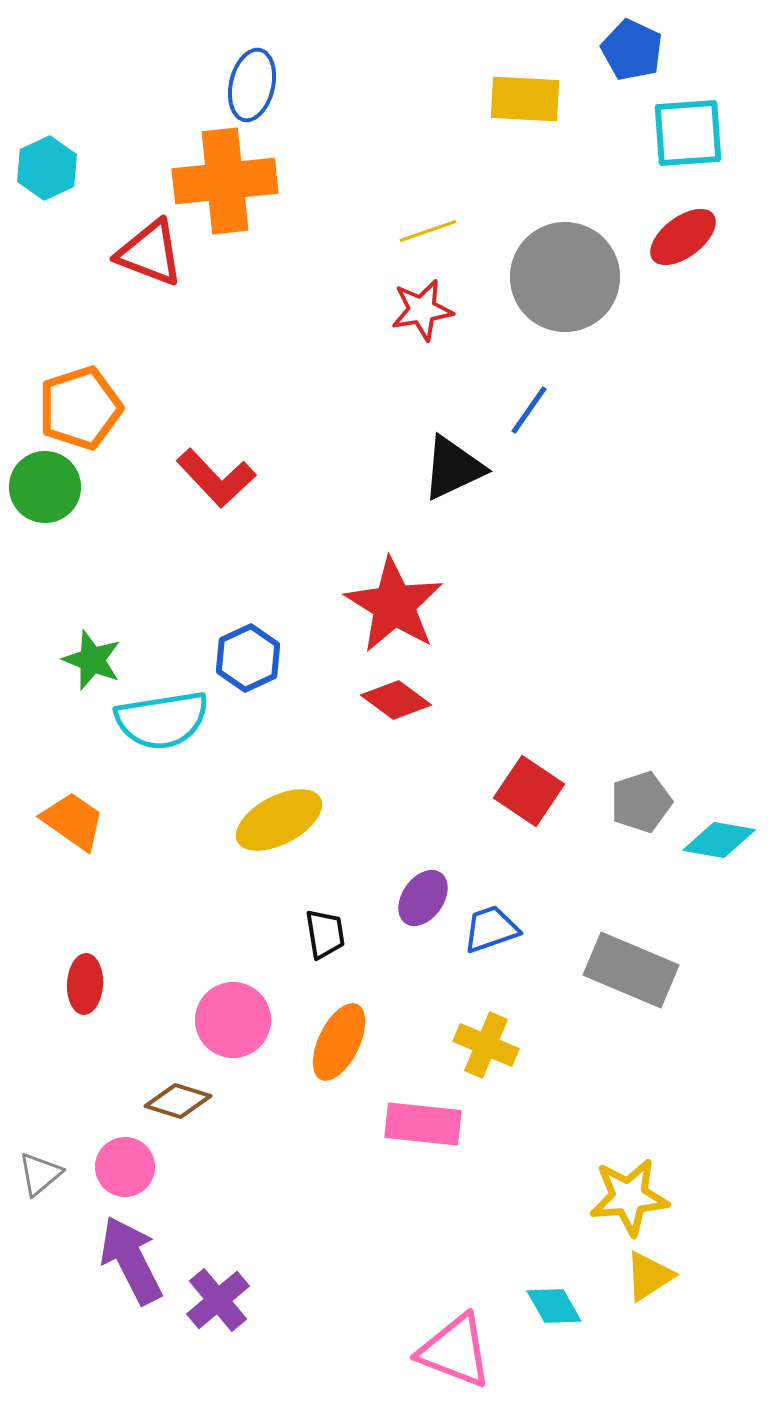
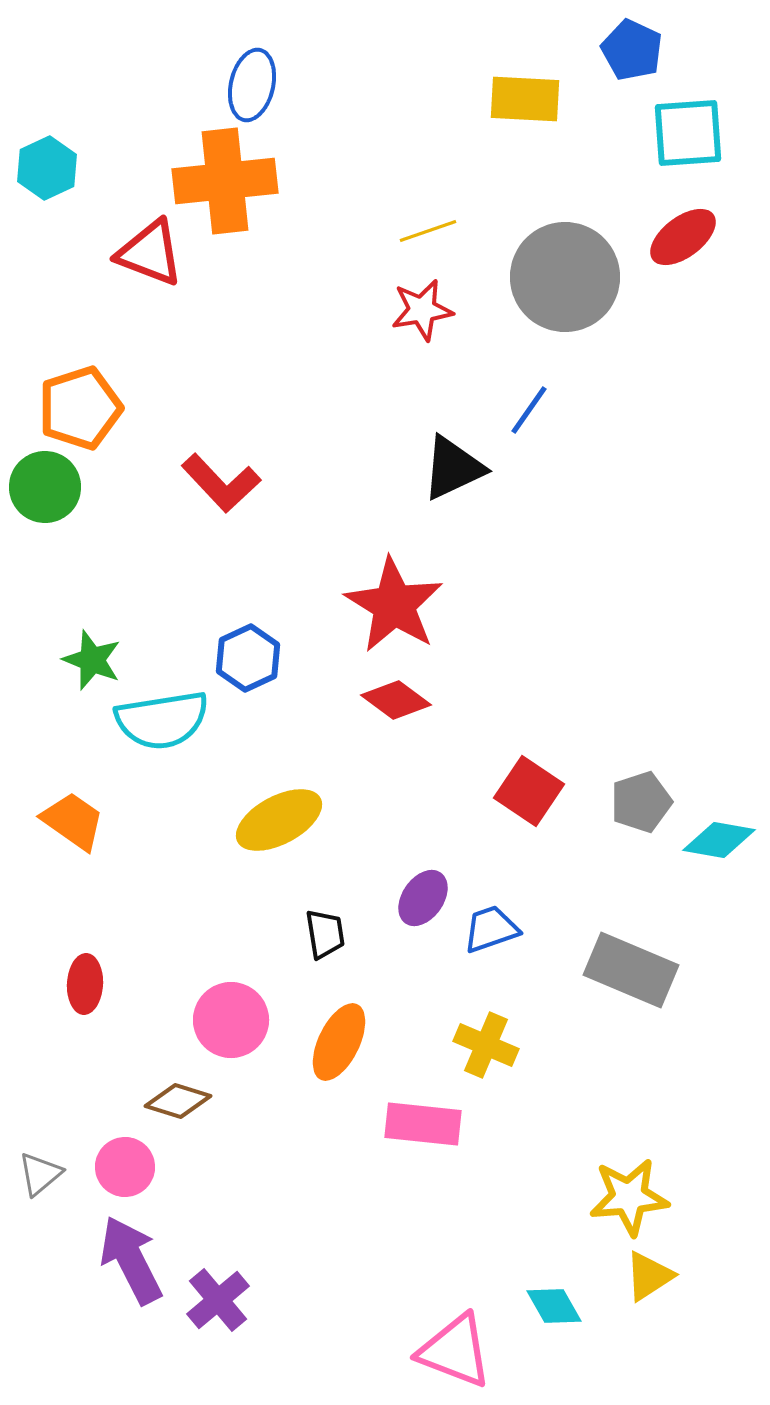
red L-shape at (216, 478): moved 5 px right, 5 px down
pink circle at (233, 1020): moved 2 px left
